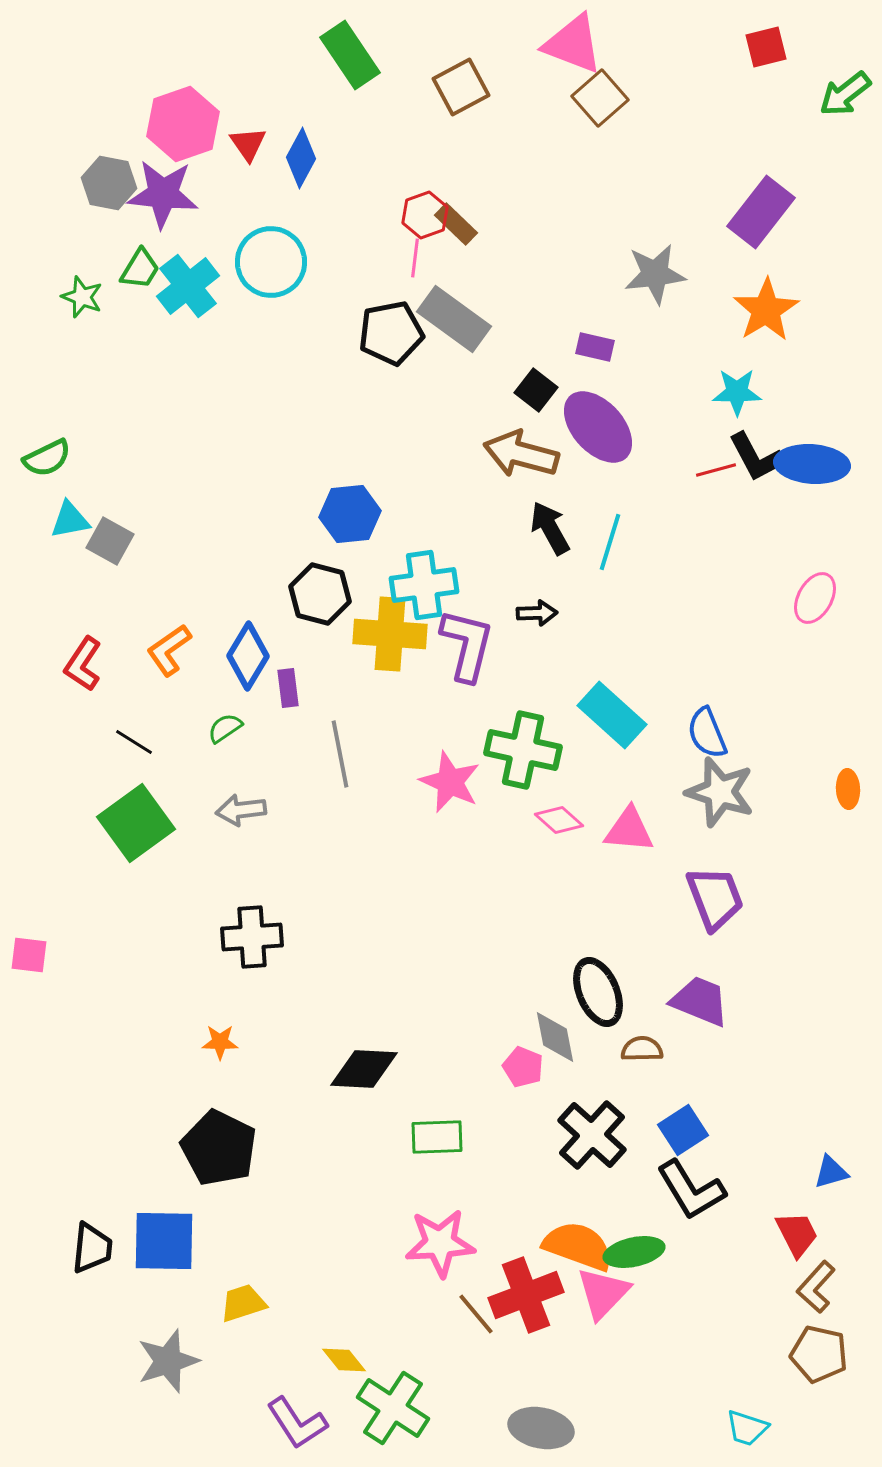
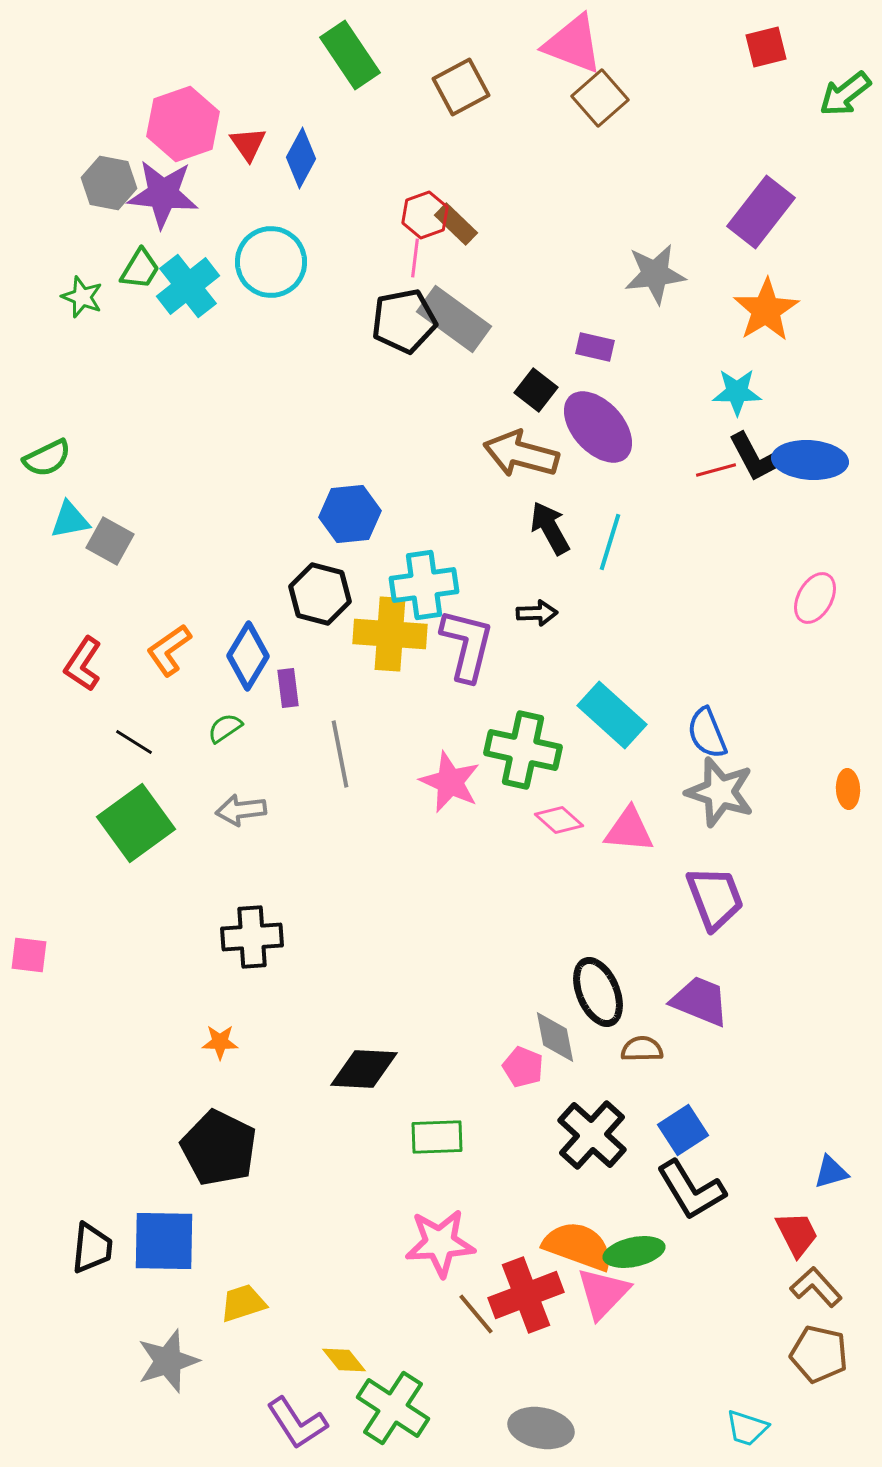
black pentagon at (391, 333): moved 13 px right, 12 px up
blue ellipse at (812, 464): moved 2 px left, 4 px up
brown L-shape at (816, 1287): rotated 96 degrees clockwise
